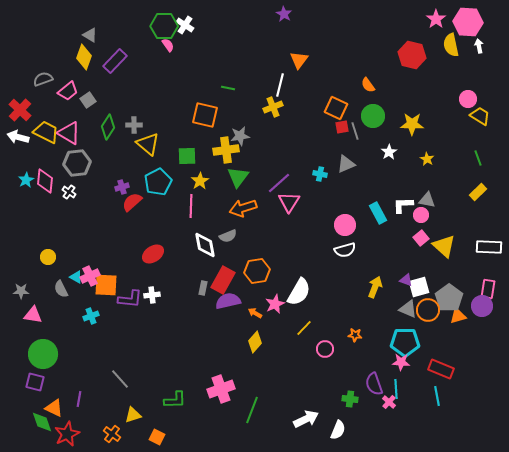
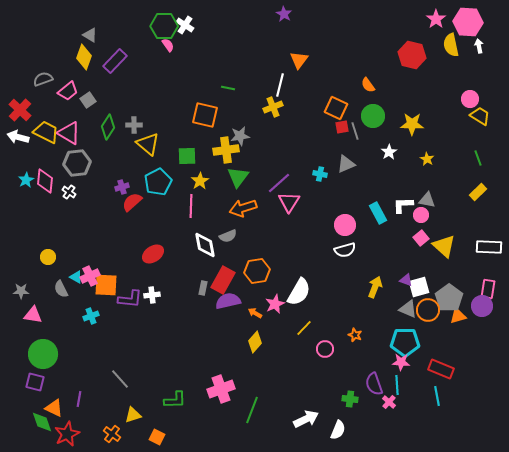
pink circle at (468, 99): moved 2 px right
orange star at (355, 335): rotated 16 degrees clockwise
cyan line at (396, 389): moved 1 px right, 4 px up
